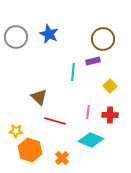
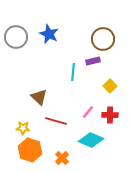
pink line: rotated 32 degrees clockwise
red line: moved 1 px right
yellow star: moved 7 px right, 3 px up
